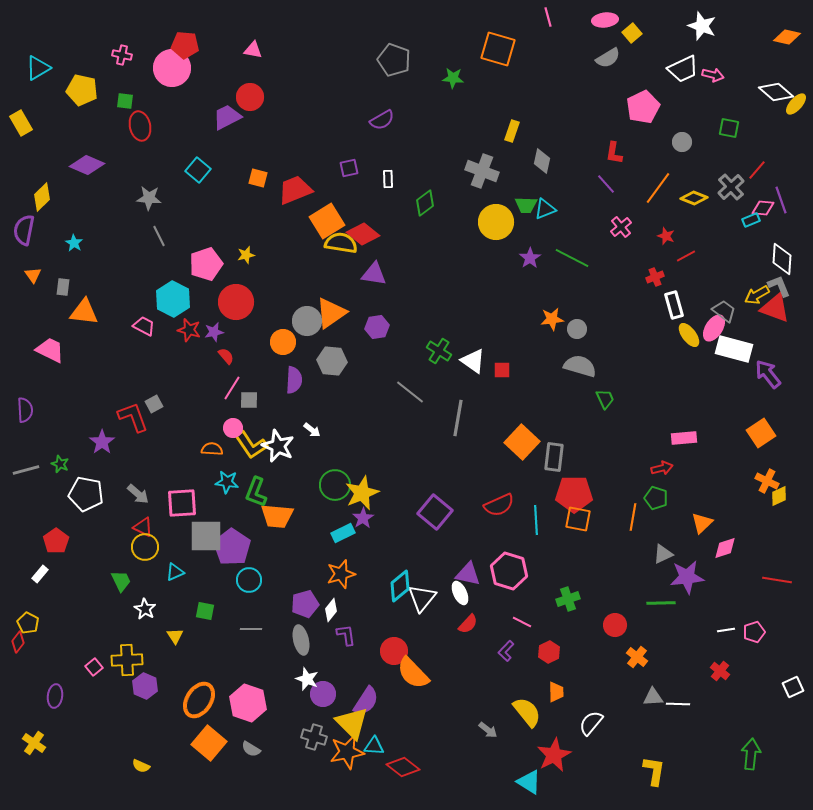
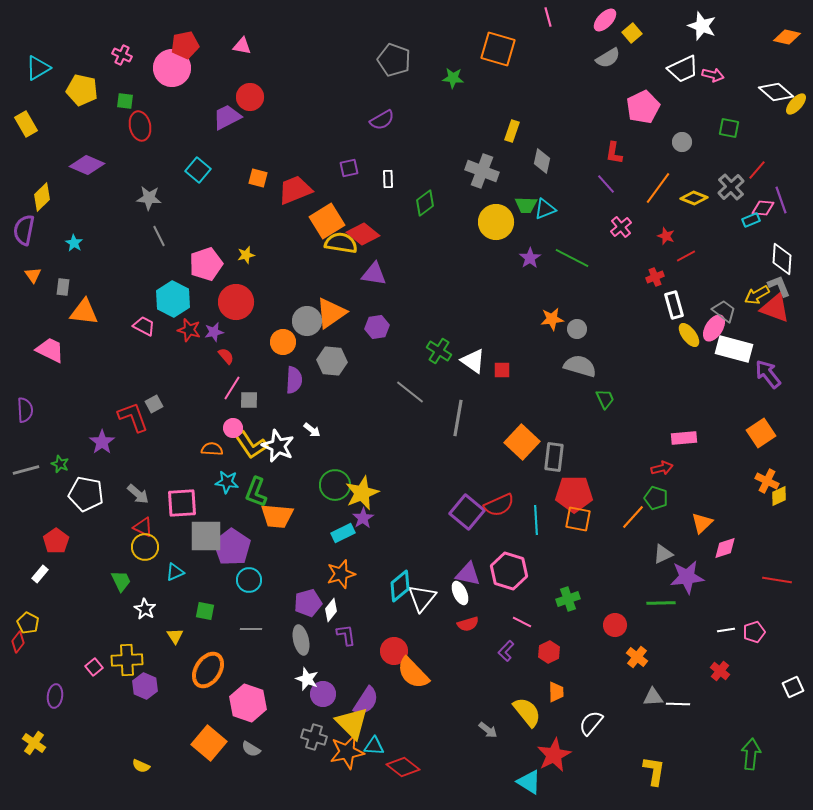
pink ellipse at (605, 20): rotated 40 degrees counterclockwise
red pentagon at (185, 45): rotated 16 degrees counterclockwise
pink triangle at (253, 50): moved 11 px left, 4 px up
pink cross at (122, 55): rotated 12 degrees clockwise
yellow rectangle at (21, 123): moved 5 px right, 1 px down
purple square at (435, 512): moved 32 px right
orange line at (633, 517): rotated 32 degrees clockwise
purple pentagon at (305, 604): moved 3 px right, 1 px up
red semicircle at (468, 624): rotated 30 degrees clockwise
orange ellipse at (199, 700): moved 9 px right, 30 px up
